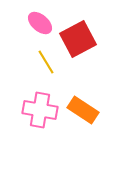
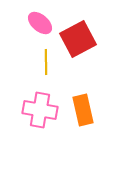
yellow line: rotated 30 degrees clockwise
orange rectangle: rotated 44 degrees clockwise
